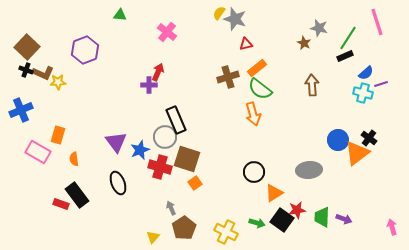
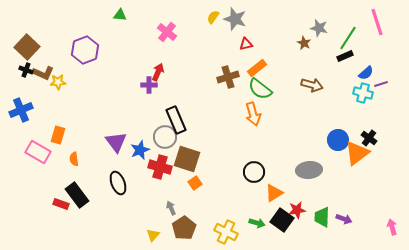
yellow semicircle at (219, 13): moved 6 px left, 4 px down
brown arrow at (312, 85): rotated 110 degrees clockwise
yellow triangle at (153, 237): moved 2 px up
